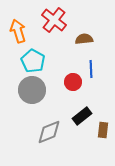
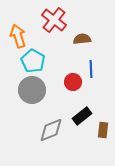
orange arrow: moved 5 px down
brown semicircle: moved 2 px left
gray diamond: moved 2 px right, 2 px up
